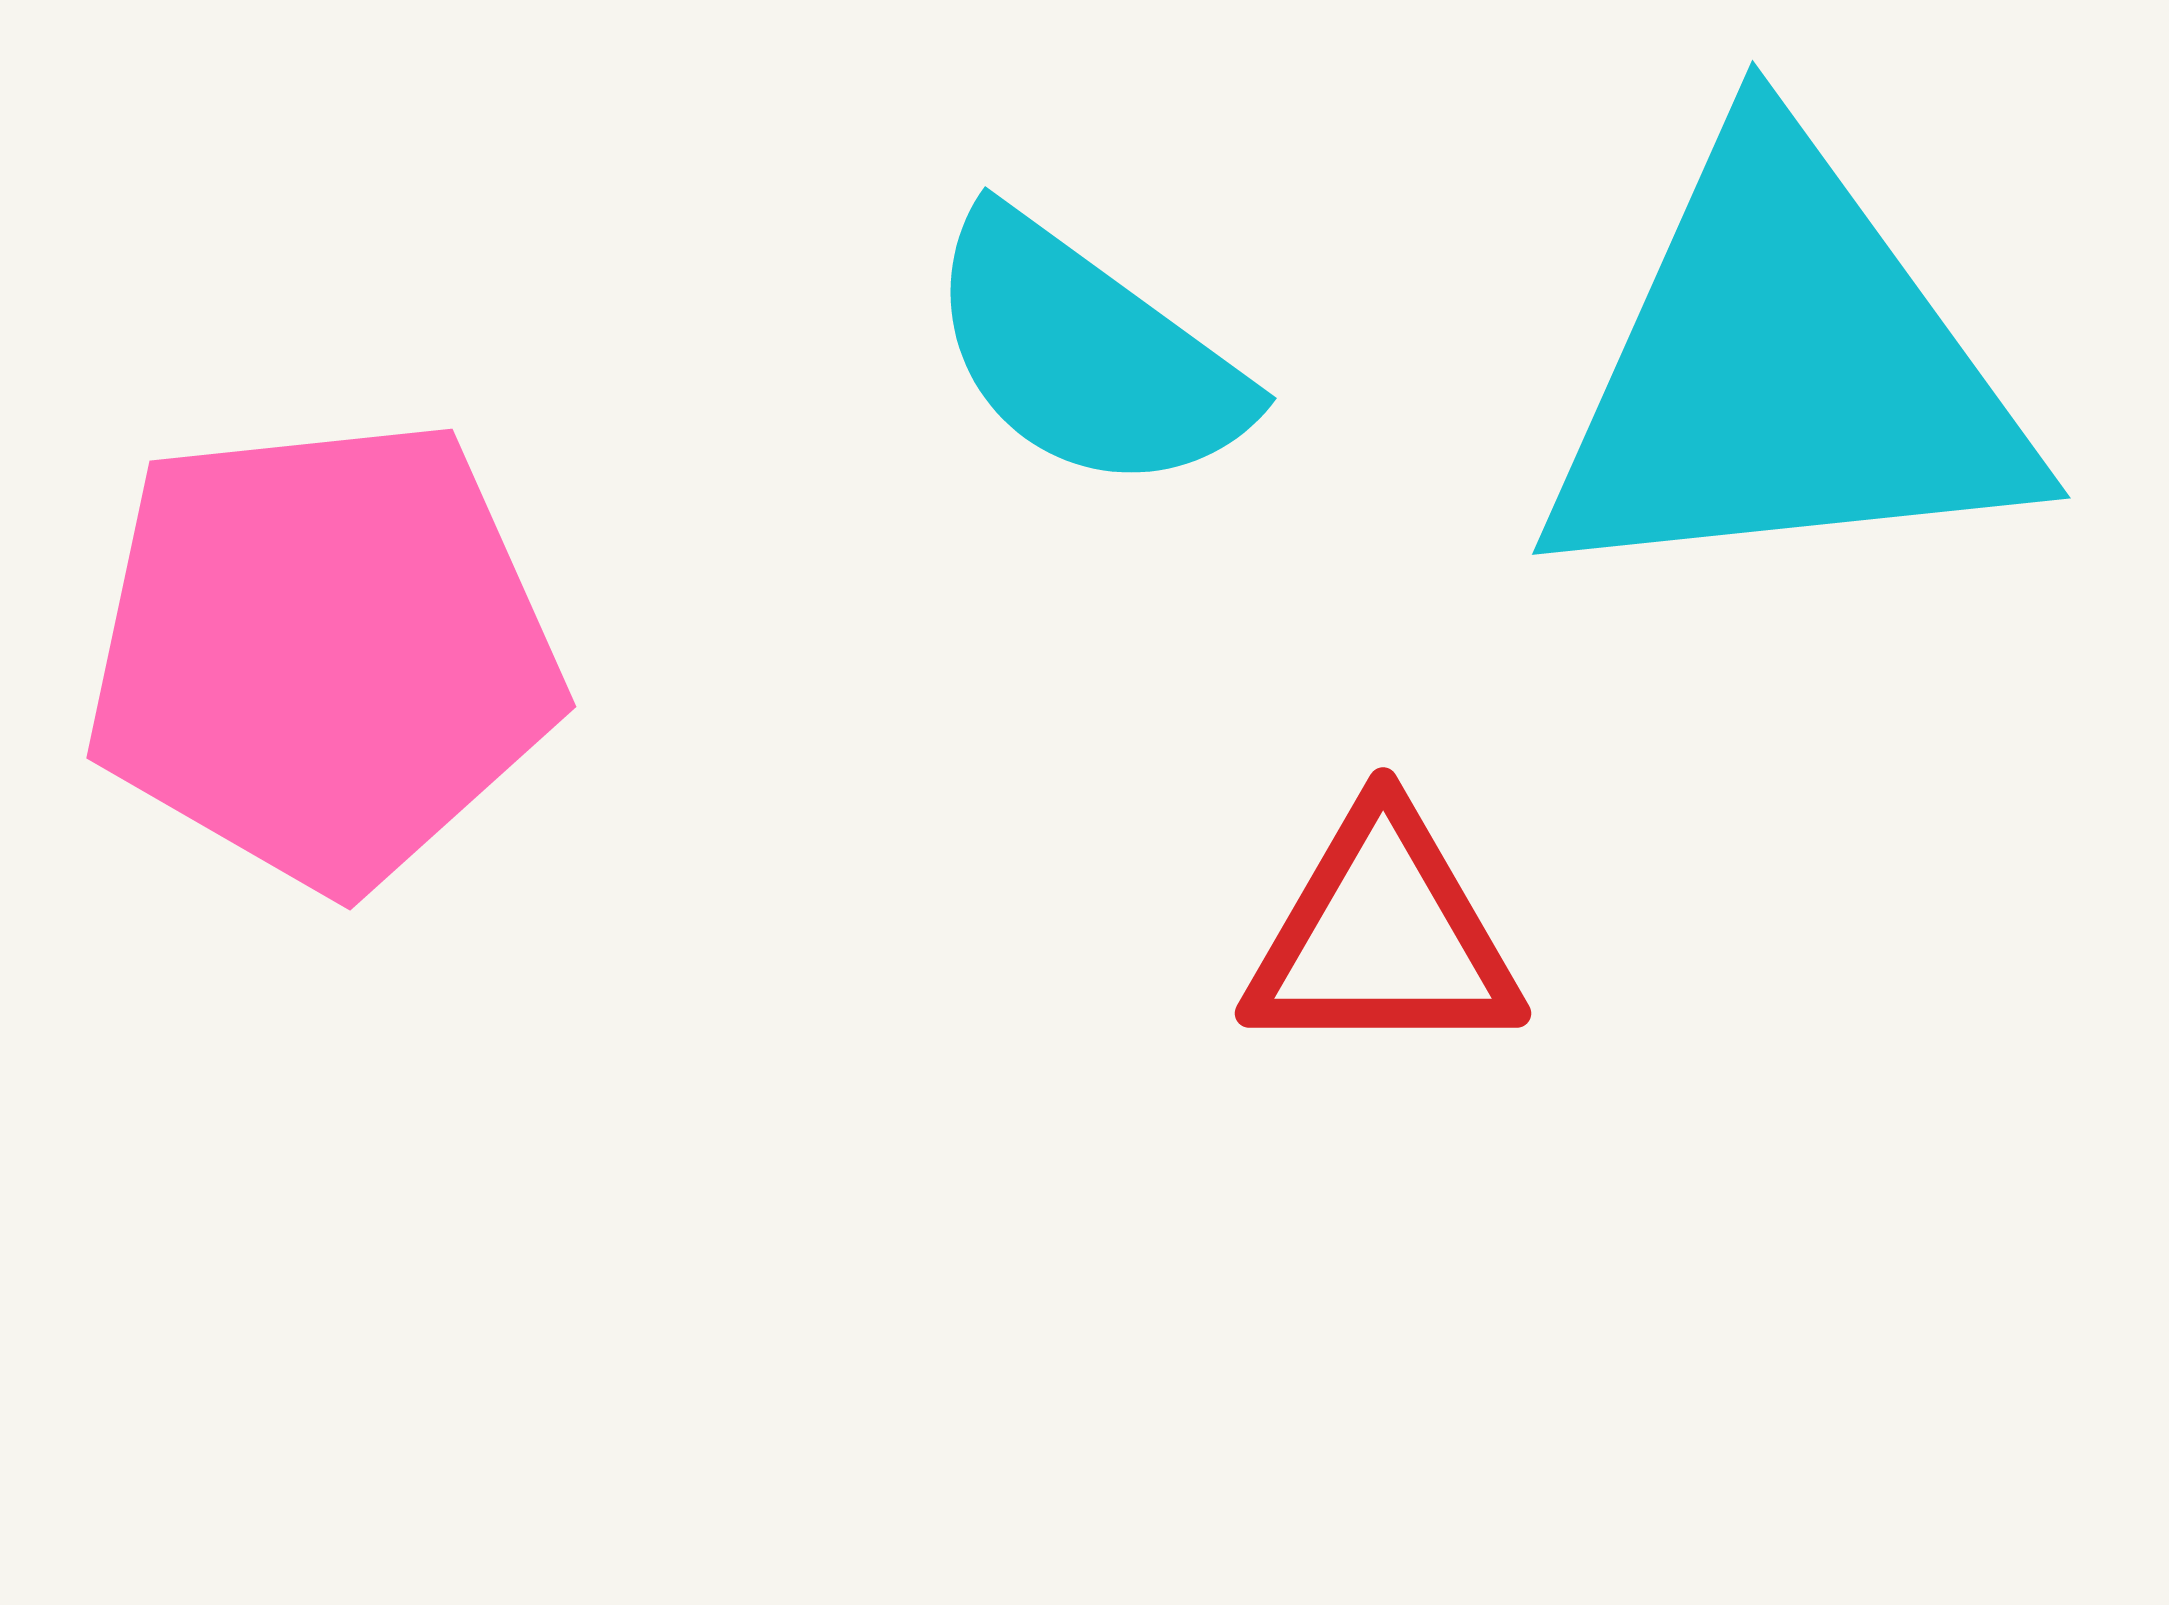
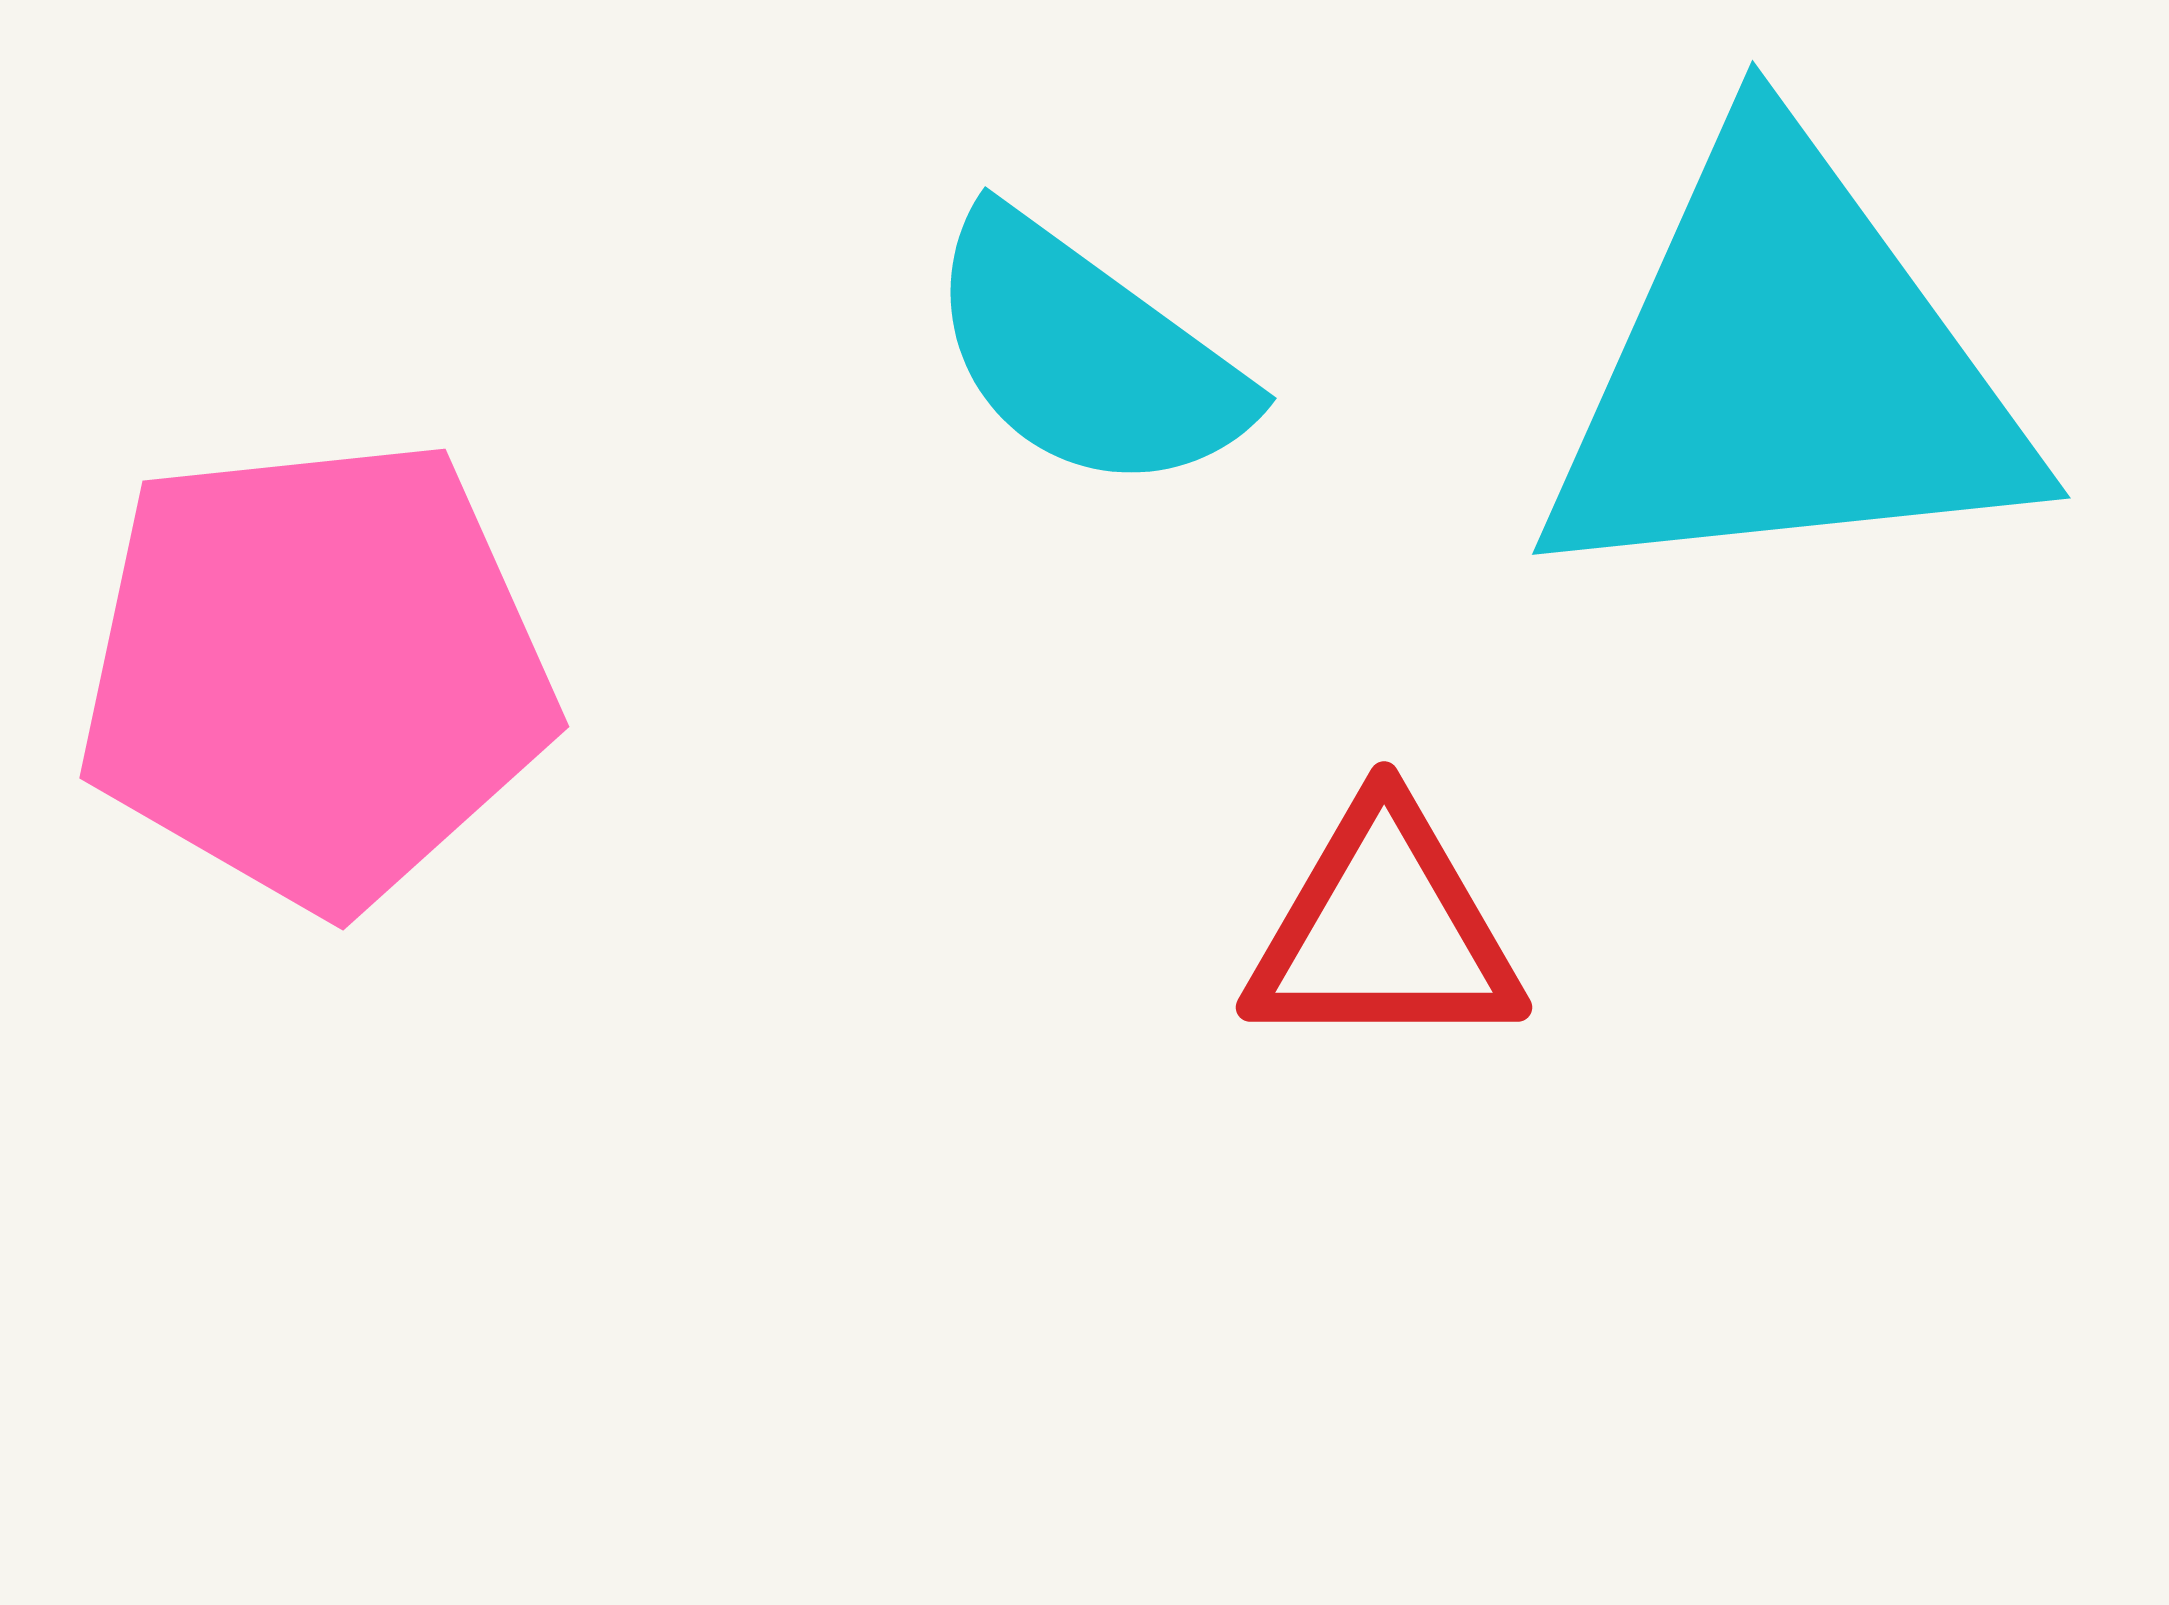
pink pentagon: moved 7 px left, 20 px down
red triangle: moved 1 px right, 6 px up
